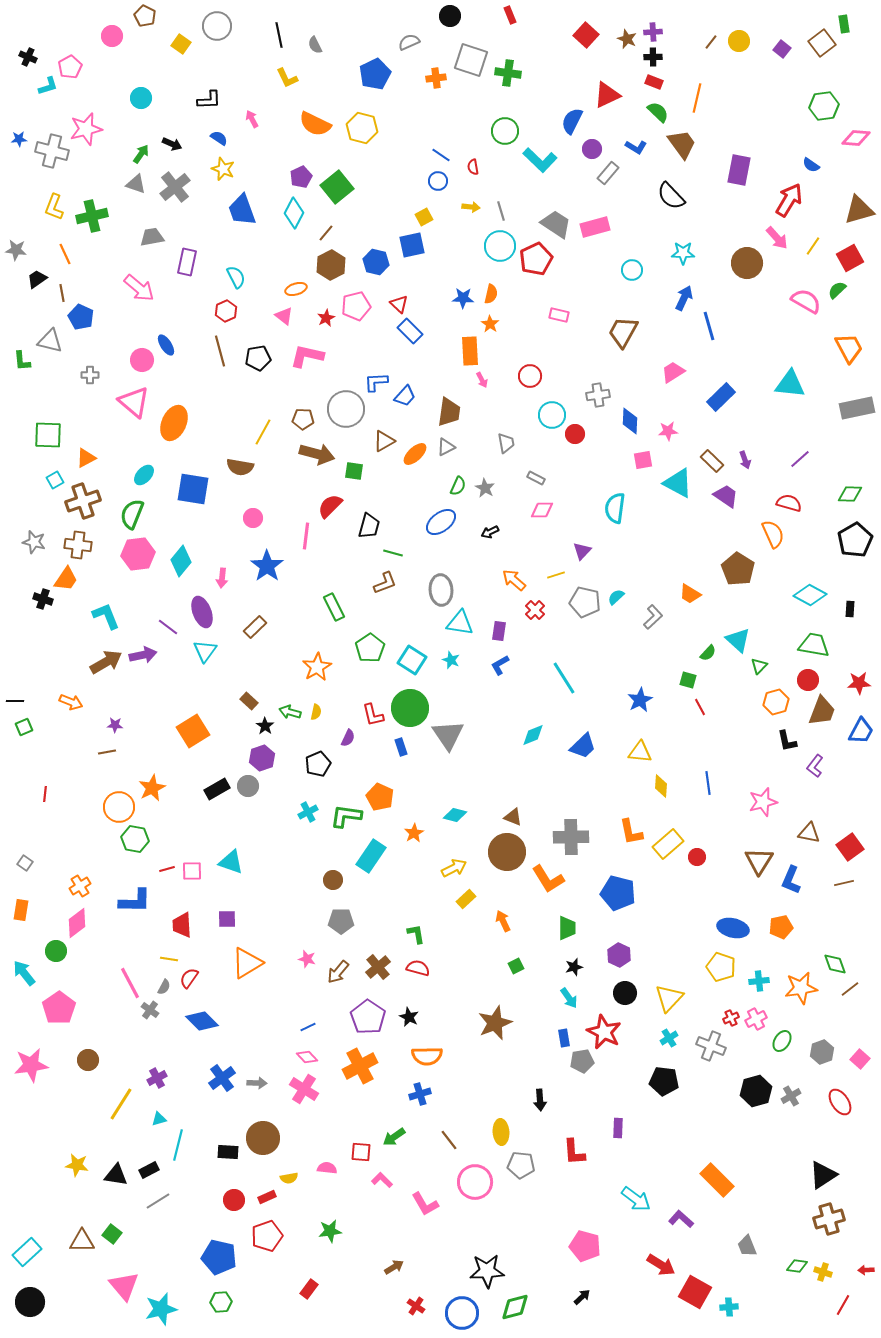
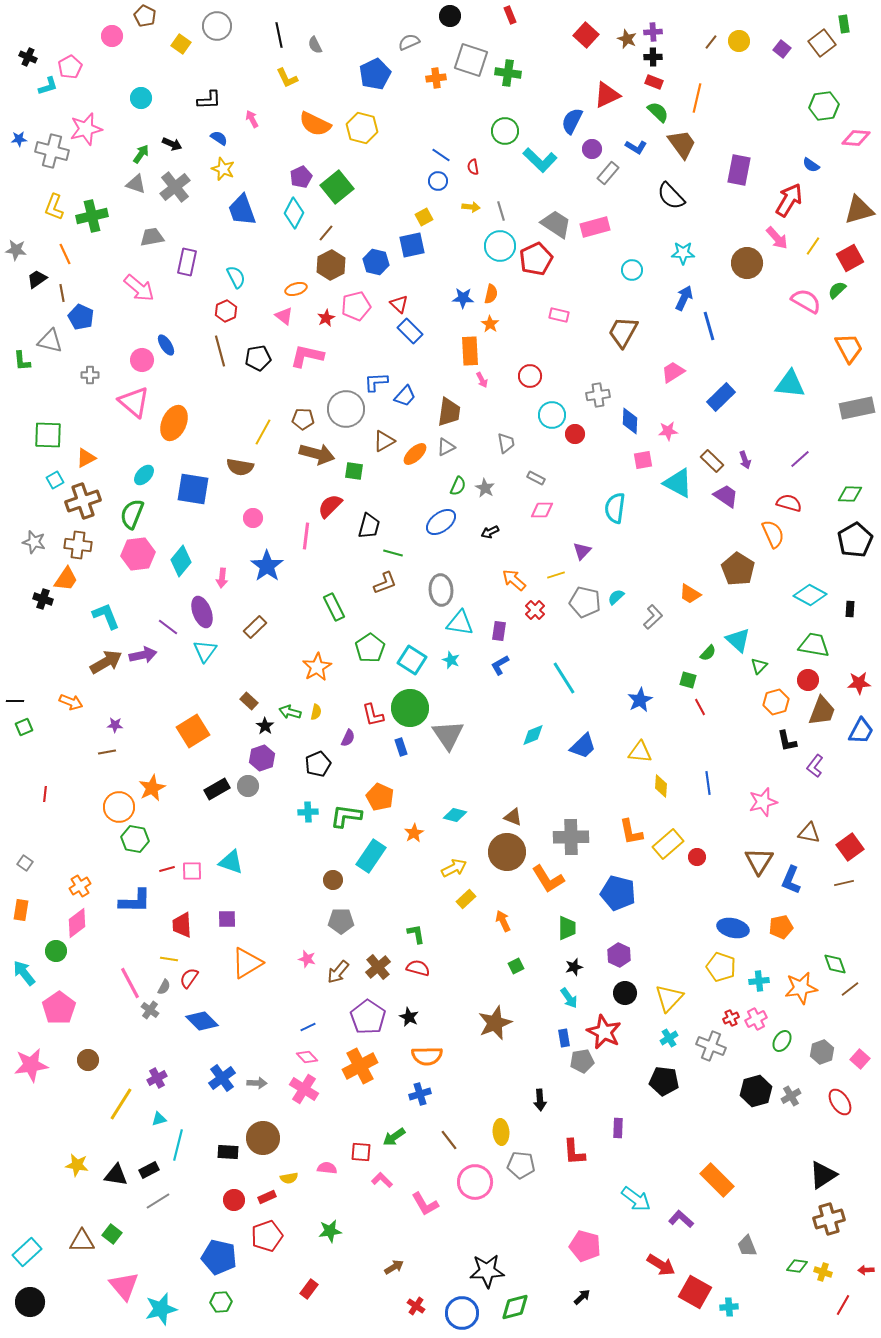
cyan cross at (308, 812): rotated 24 degrees clockwise
